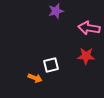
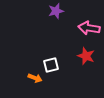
red star: rotated 18 degrees clockwise
